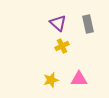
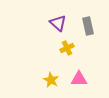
gray rectangle: moved 2 px down
yellow cross: moved 5 px right, 2 px down
yellow star: rotated 28 degrees counterclockwise
